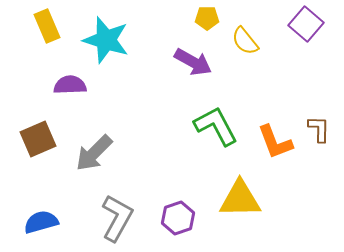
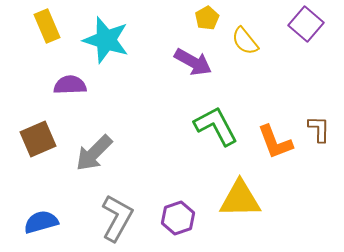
yellow pentagon: rotated 30 degrees counterclockwise
